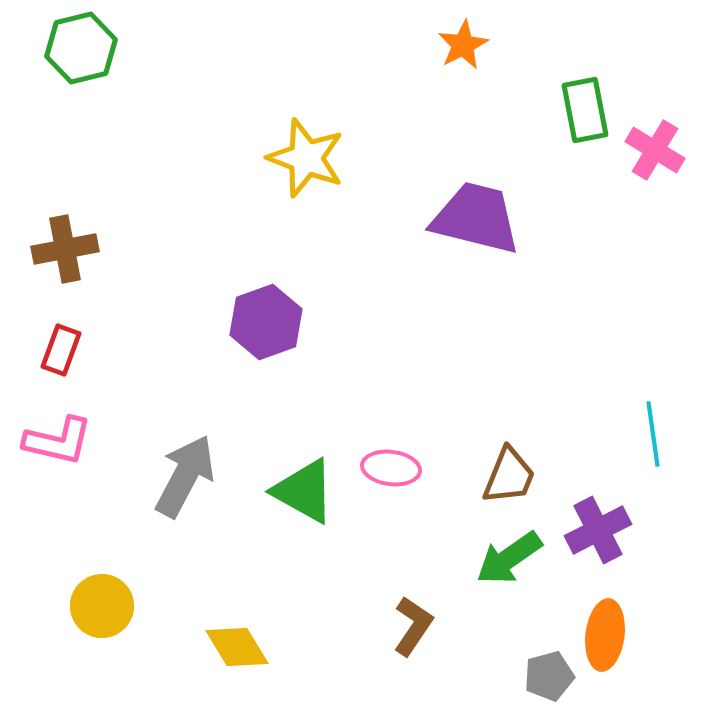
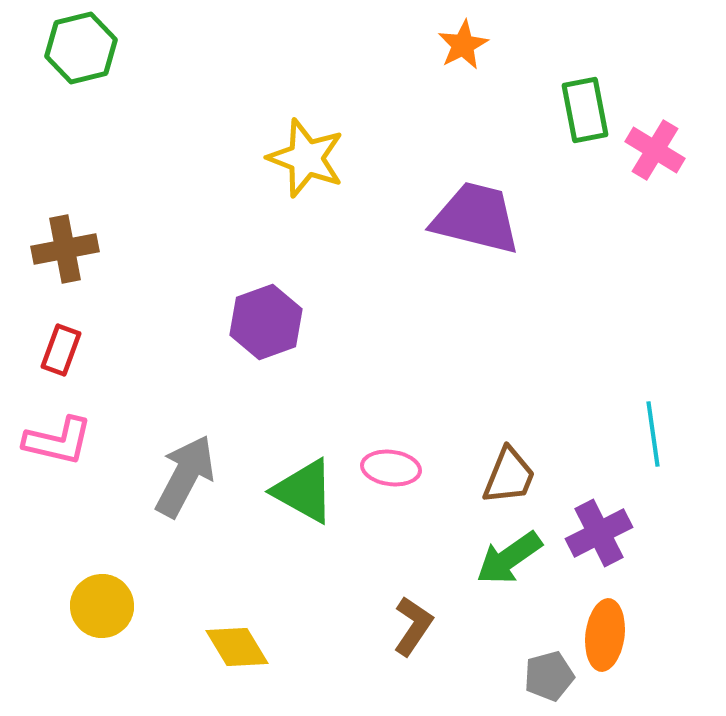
purple cross: moved 1 px right, 3 px down
